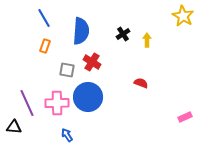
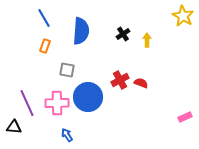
red cross: moved 28 px right, 18 px down; rotated 30 degrees clockwise
